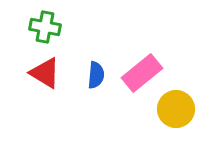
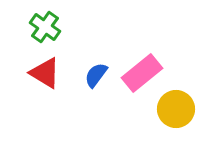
green cross: rotated 24 degrees clockwise
blue semicircle: rotated 148 degrees counterclockwise
